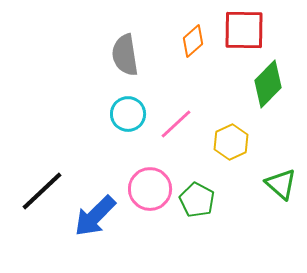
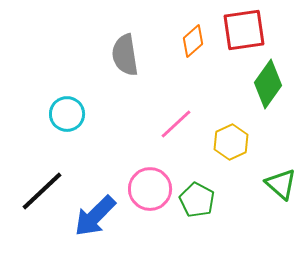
red square: rotated 9 degrees counterclockwise
green diamond: rotated 9 degrees counterclockwise
cyan circle: moved 61 px left
